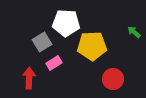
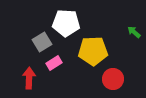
yellow pentagon: moved 1 px right, 5 px down
